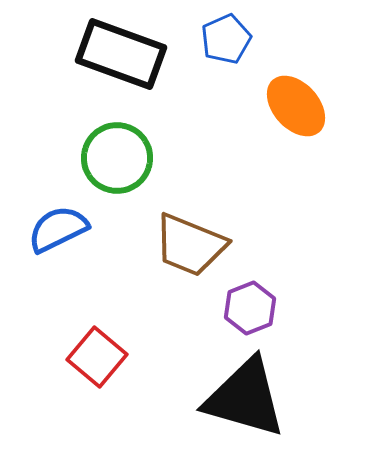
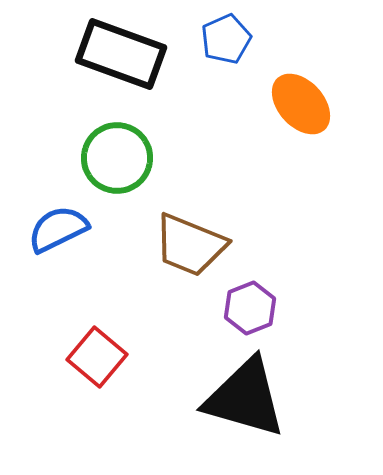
orange ellipse: moved 5 px right, 2 px up
